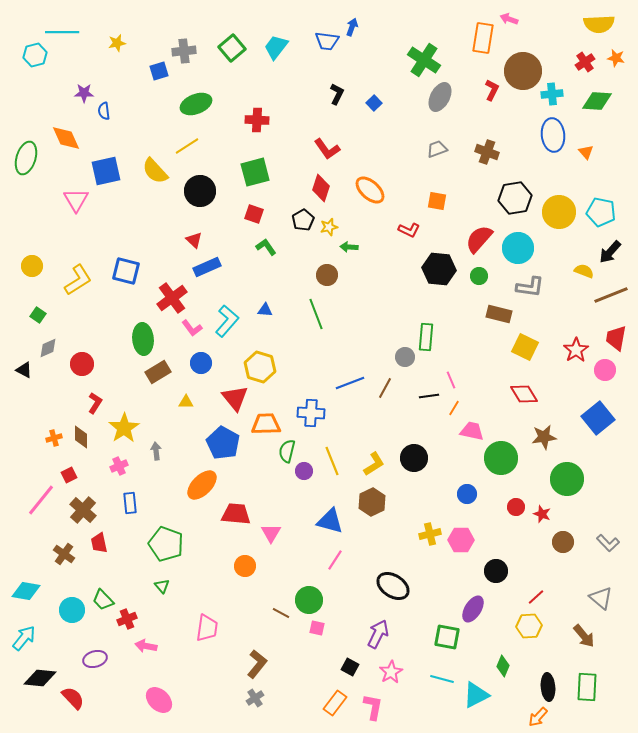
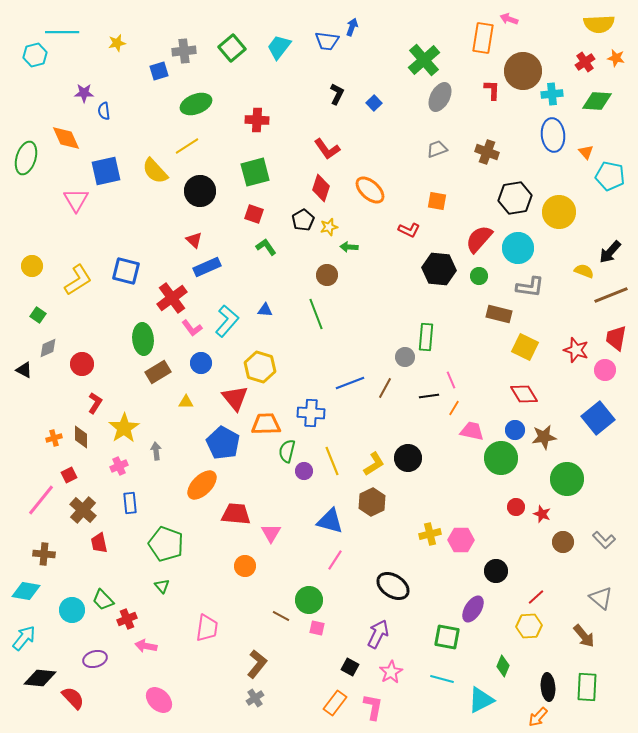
cyan trapezoid at (276, 47): moved 3 px right
green cross at (424, 60): rotated 16 degrees clockwise
red L-shape at (492, 90): rotated 25 degrees counterclockwise
cyan pentagon at (601, 212): moved 9 px right, 36 px up
red star at (576, 350): rotated 20 degrees counterclockwise
black circle at (414, 458): moved 6 px left
blue circle at (467, 494): moved 48 px right, 64 px up
gray L-shape at (608, 543): moved 4 px left, 3 px up
brown cross at (64, 554): moved 20 px left; rotated 30 degrees counterclockwise
brown line at (281, 613): moved 3 px down
cyan triangle at (476, 695): moved 5 px right, 5 px down
